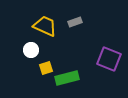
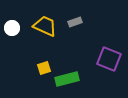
white circle: moved 19 px left, 22 px up
yellow square: moved 2 px left
green rectangle: moved 1 px down
